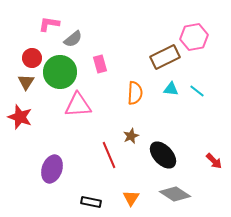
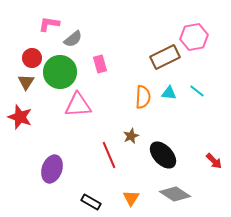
cyan triangle: moved 2 px left, 4 px down
orange semicircle: moved 8 px right, 4 px down
black rectangle: rotated 18 degrees clockwise
